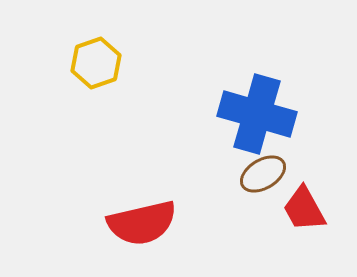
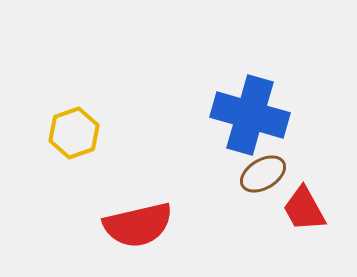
yellow hexagon: moved 22 px left, 70 px down
blue cross: moved 7 px left, 1 px down
red semicircle: moved 4 px left, 2 px down
